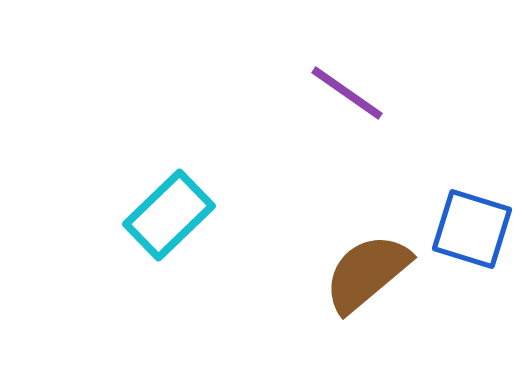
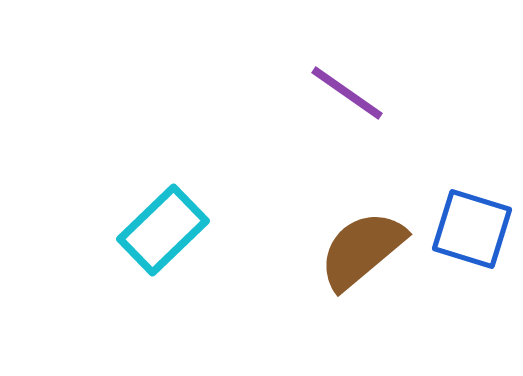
cyan rectangle: moved 6 px left, 15 px down
brown semicircle: moved 5 px left, 23 px up
